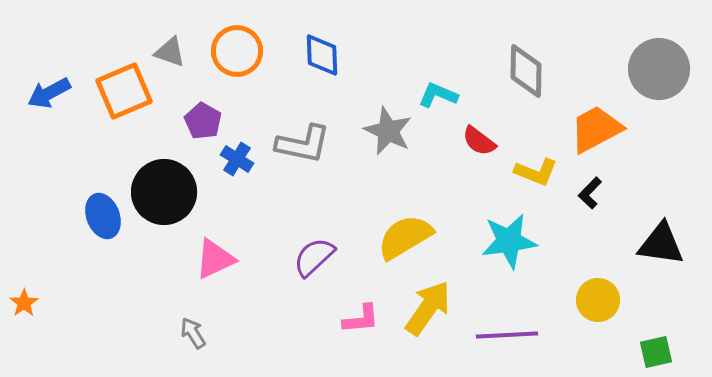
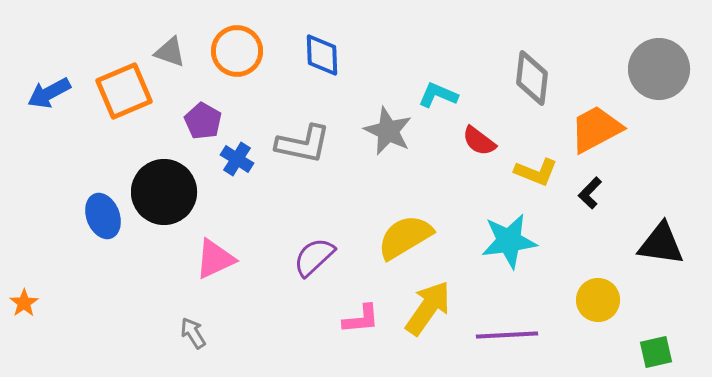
gray diamond: moved 6 px right, 7 px down; rotated 6 degrees clockwise
